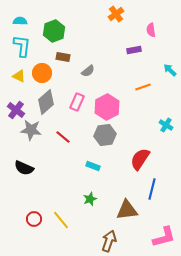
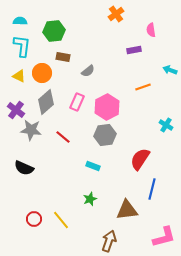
green hexagon: rotated 15 degrees clockwise
cyan arrow: rotated 24 degrees counterclockwise
